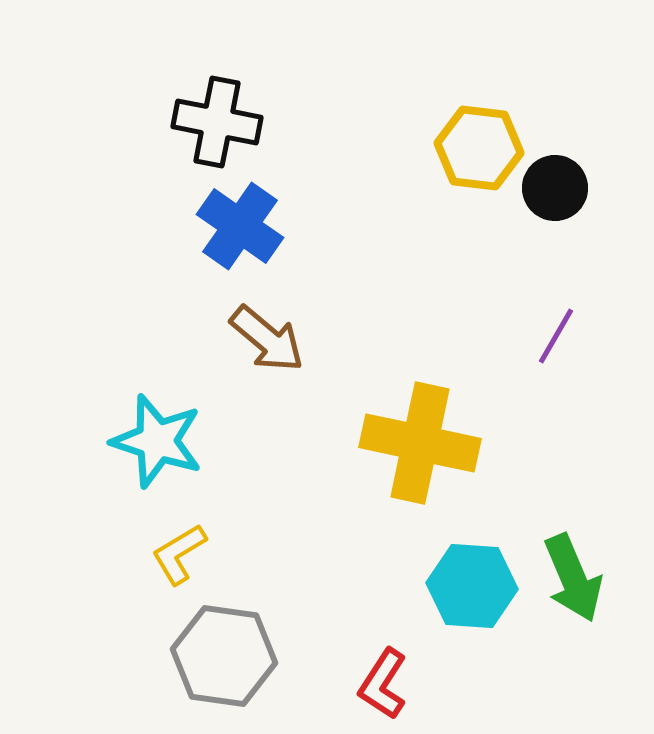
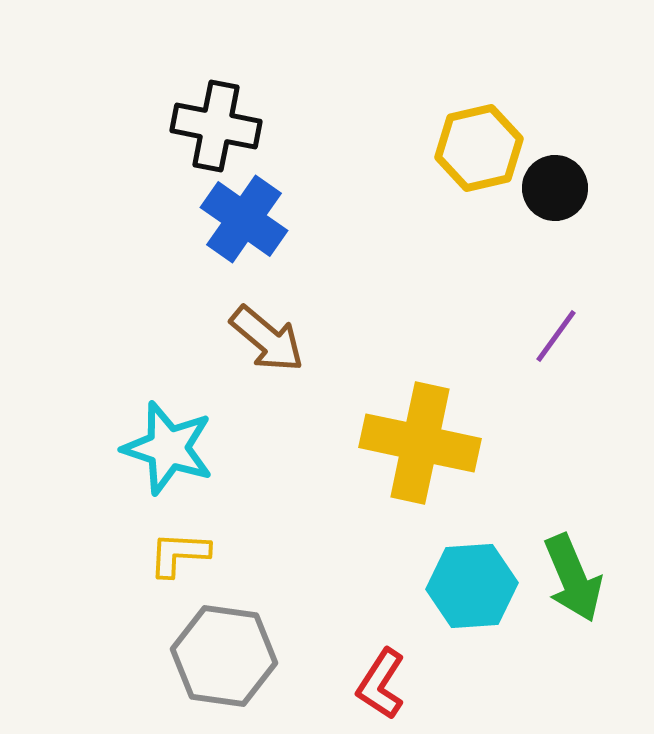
black cross: moved 1 px left, 4 px down
yellow hexagon: rotated 20 degrees counterclockwise
blue cross: moved 4 px right, 7 px up
purple line: rotated 6 degrees clockwise
cyan star: moved 11 px right, 7 px down
yellow L-shape: rotated 34 degrees clockwise
cyan hexagon: rotated 8 degrees counterclockwise
red L-shape: moved 2 px left
